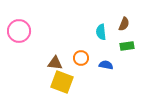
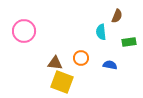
brown semicircle: moved 7 px left, 8 px up
pink circle: moved 5 px right
green rectangle: moved 2 px right, 4 px up
blue semicircle: moved 4 px right
